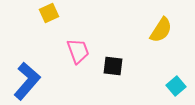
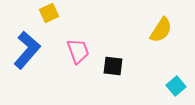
blue L-shape: moved 31 px up
